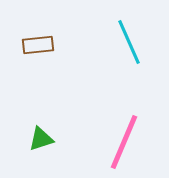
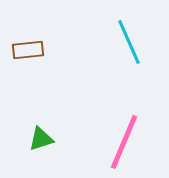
brown rectangle: moved 10 px left, 5 px down
